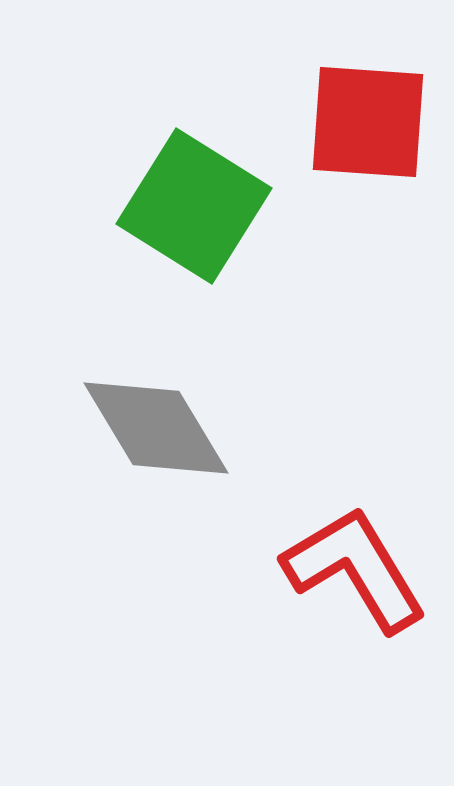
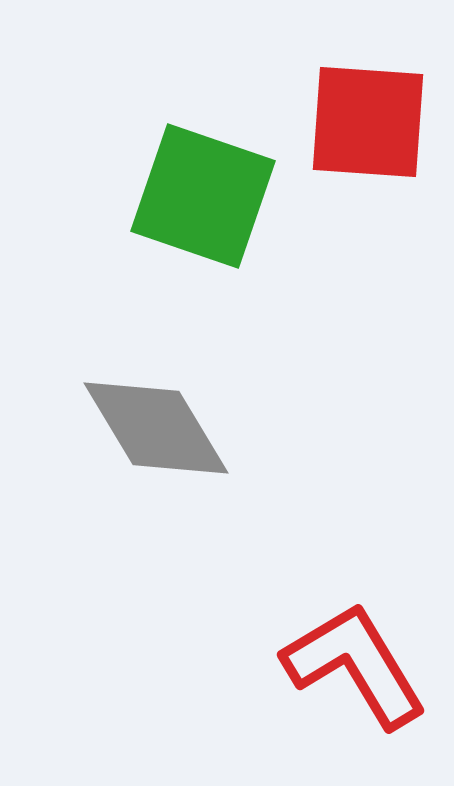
green square: moved 9 px right, 10 px up; rotated 13 degrees counterclockwise
red L-shape: moved 96 px down
